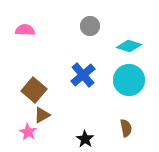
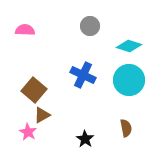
blue cross: rotated 25 degrees counterclockwise
